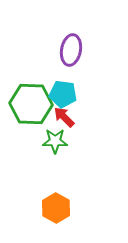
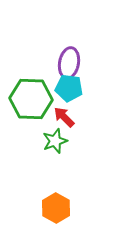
purple ellipse: moved 2 px left, 13 px down
cyan pentagon: moved 6 px right, 6 px up
green hexagon: moved 5 px up
green star: rotated 20 degrees counterclockwise
